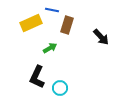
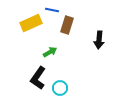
black arrow: moved 2 px left, 3 px down; rotated 48 degrees clockwise
green arrow: moved 4 px down
black L-shape: moved 1 px right, 1 px down; rotated 10 degrees clockwise
